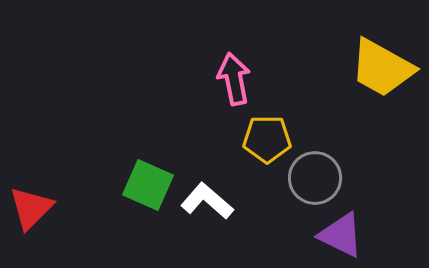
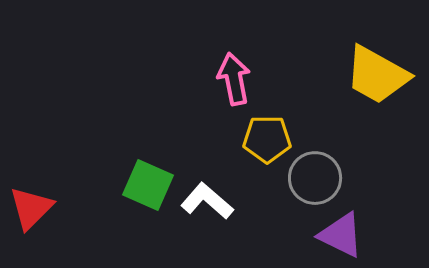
yellow trapezoid: moved 5 px left, 7 px down
